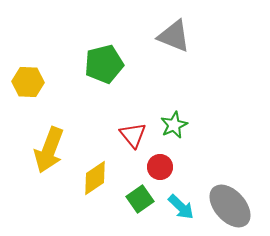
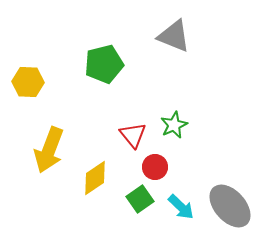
red circle: moved 5 px left
